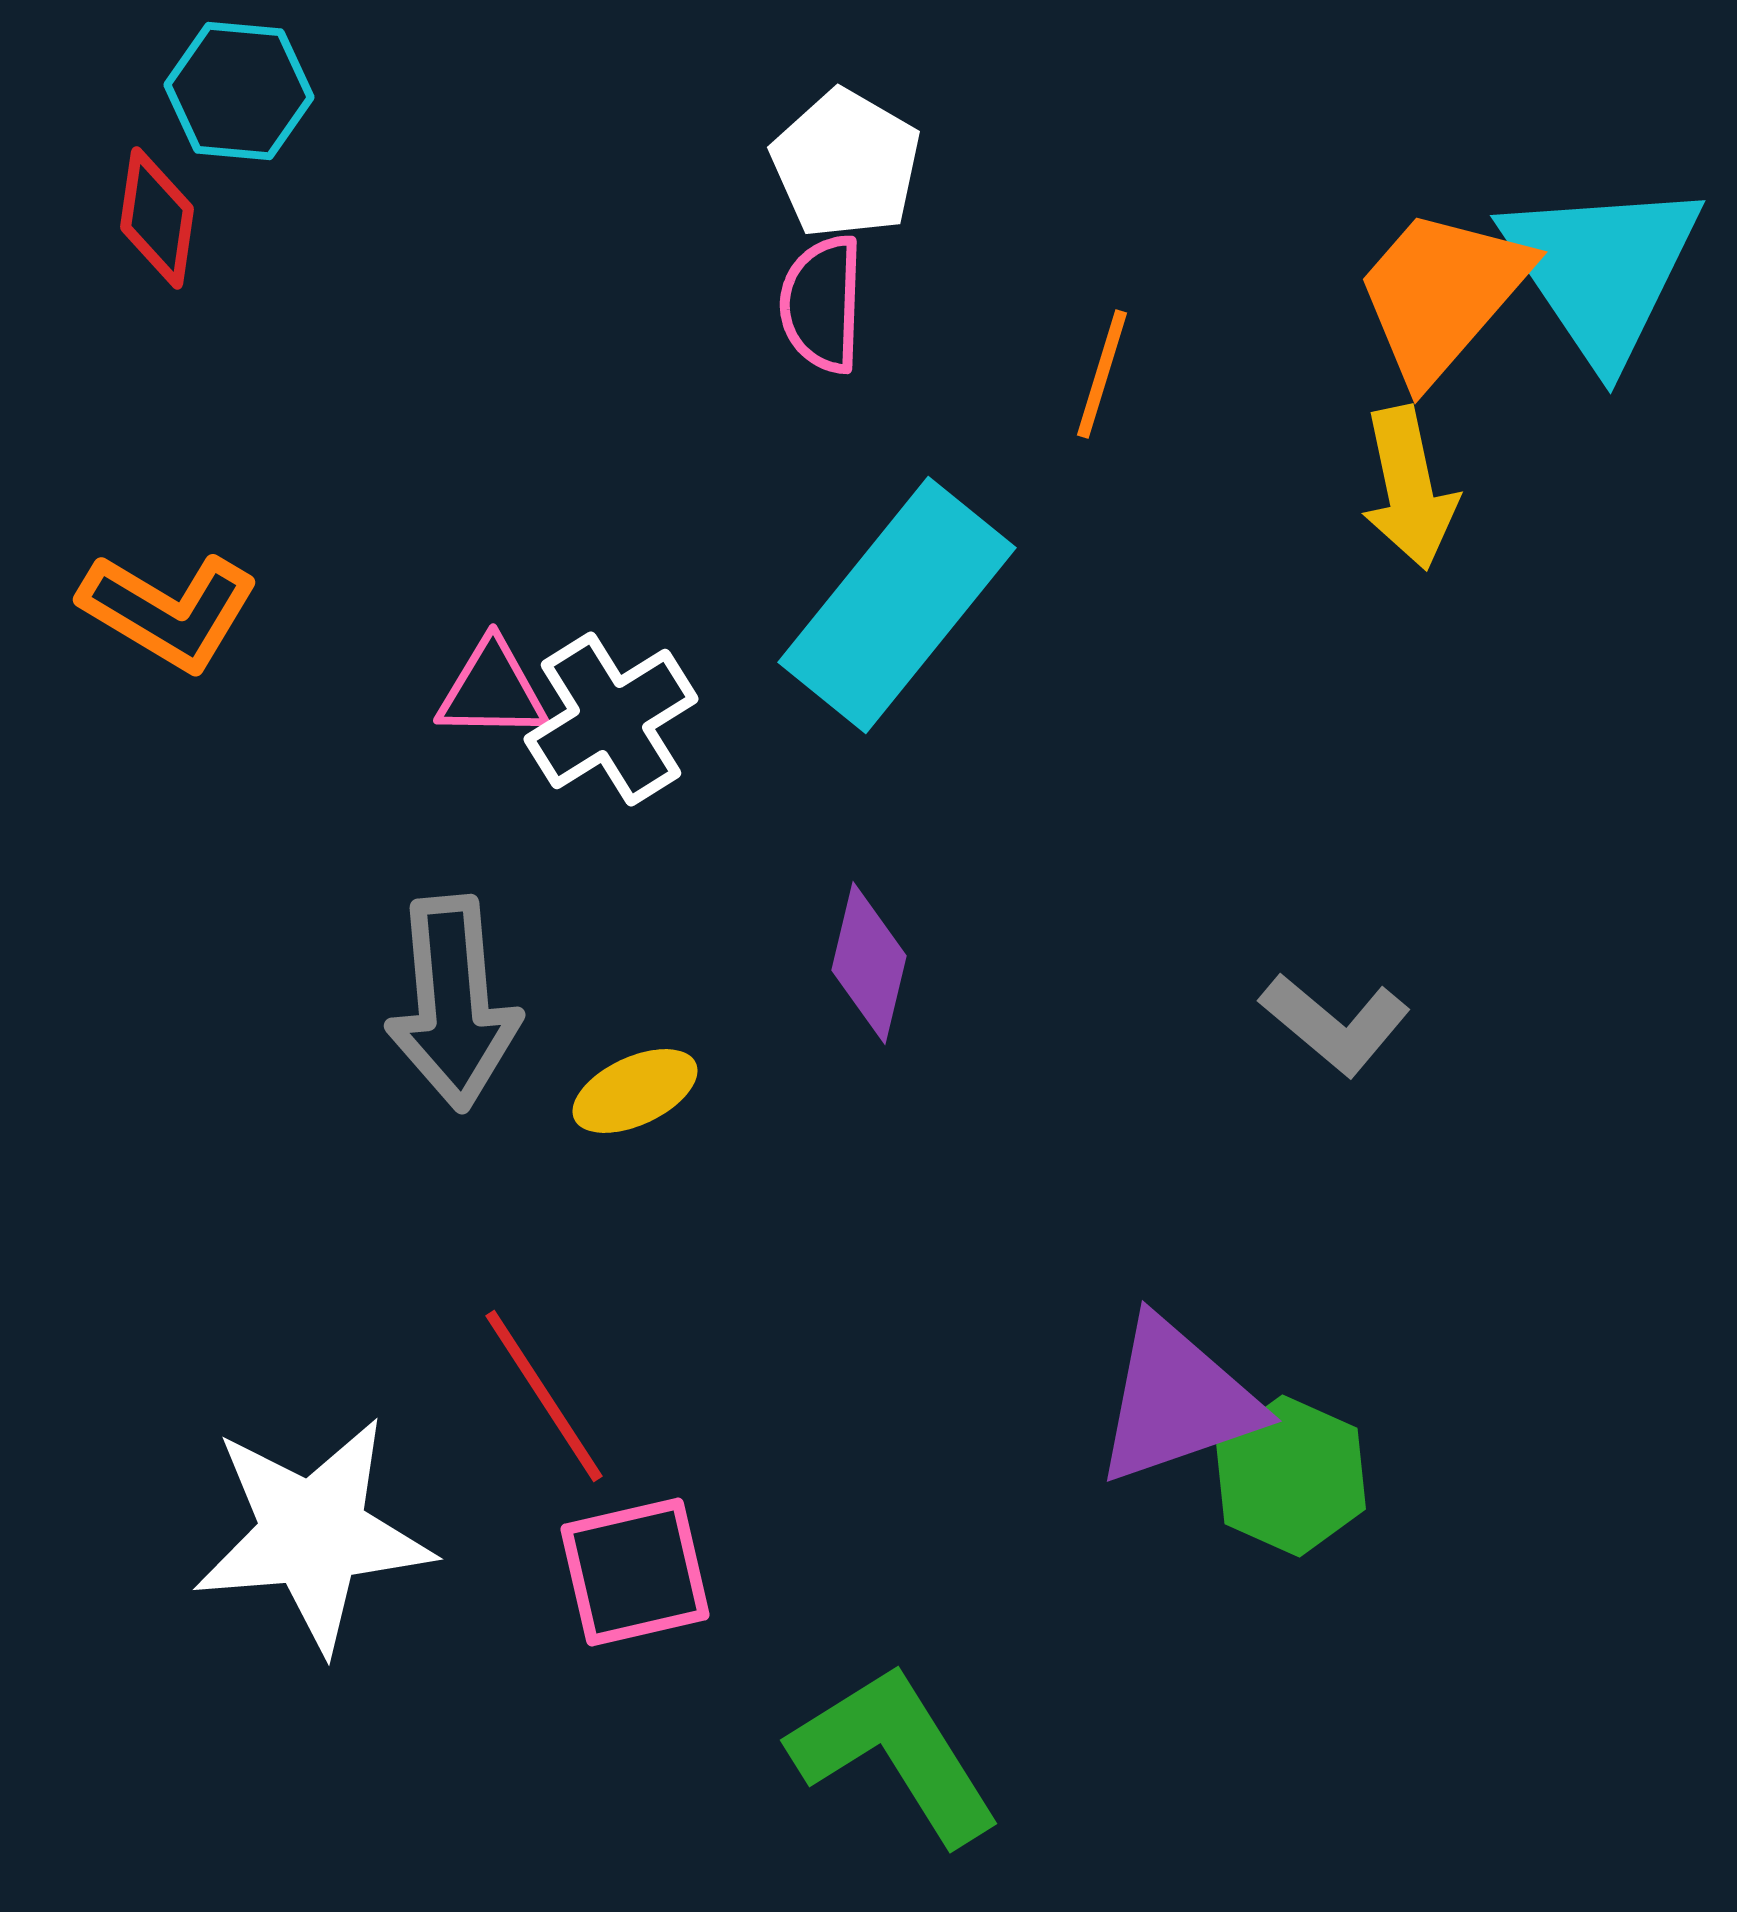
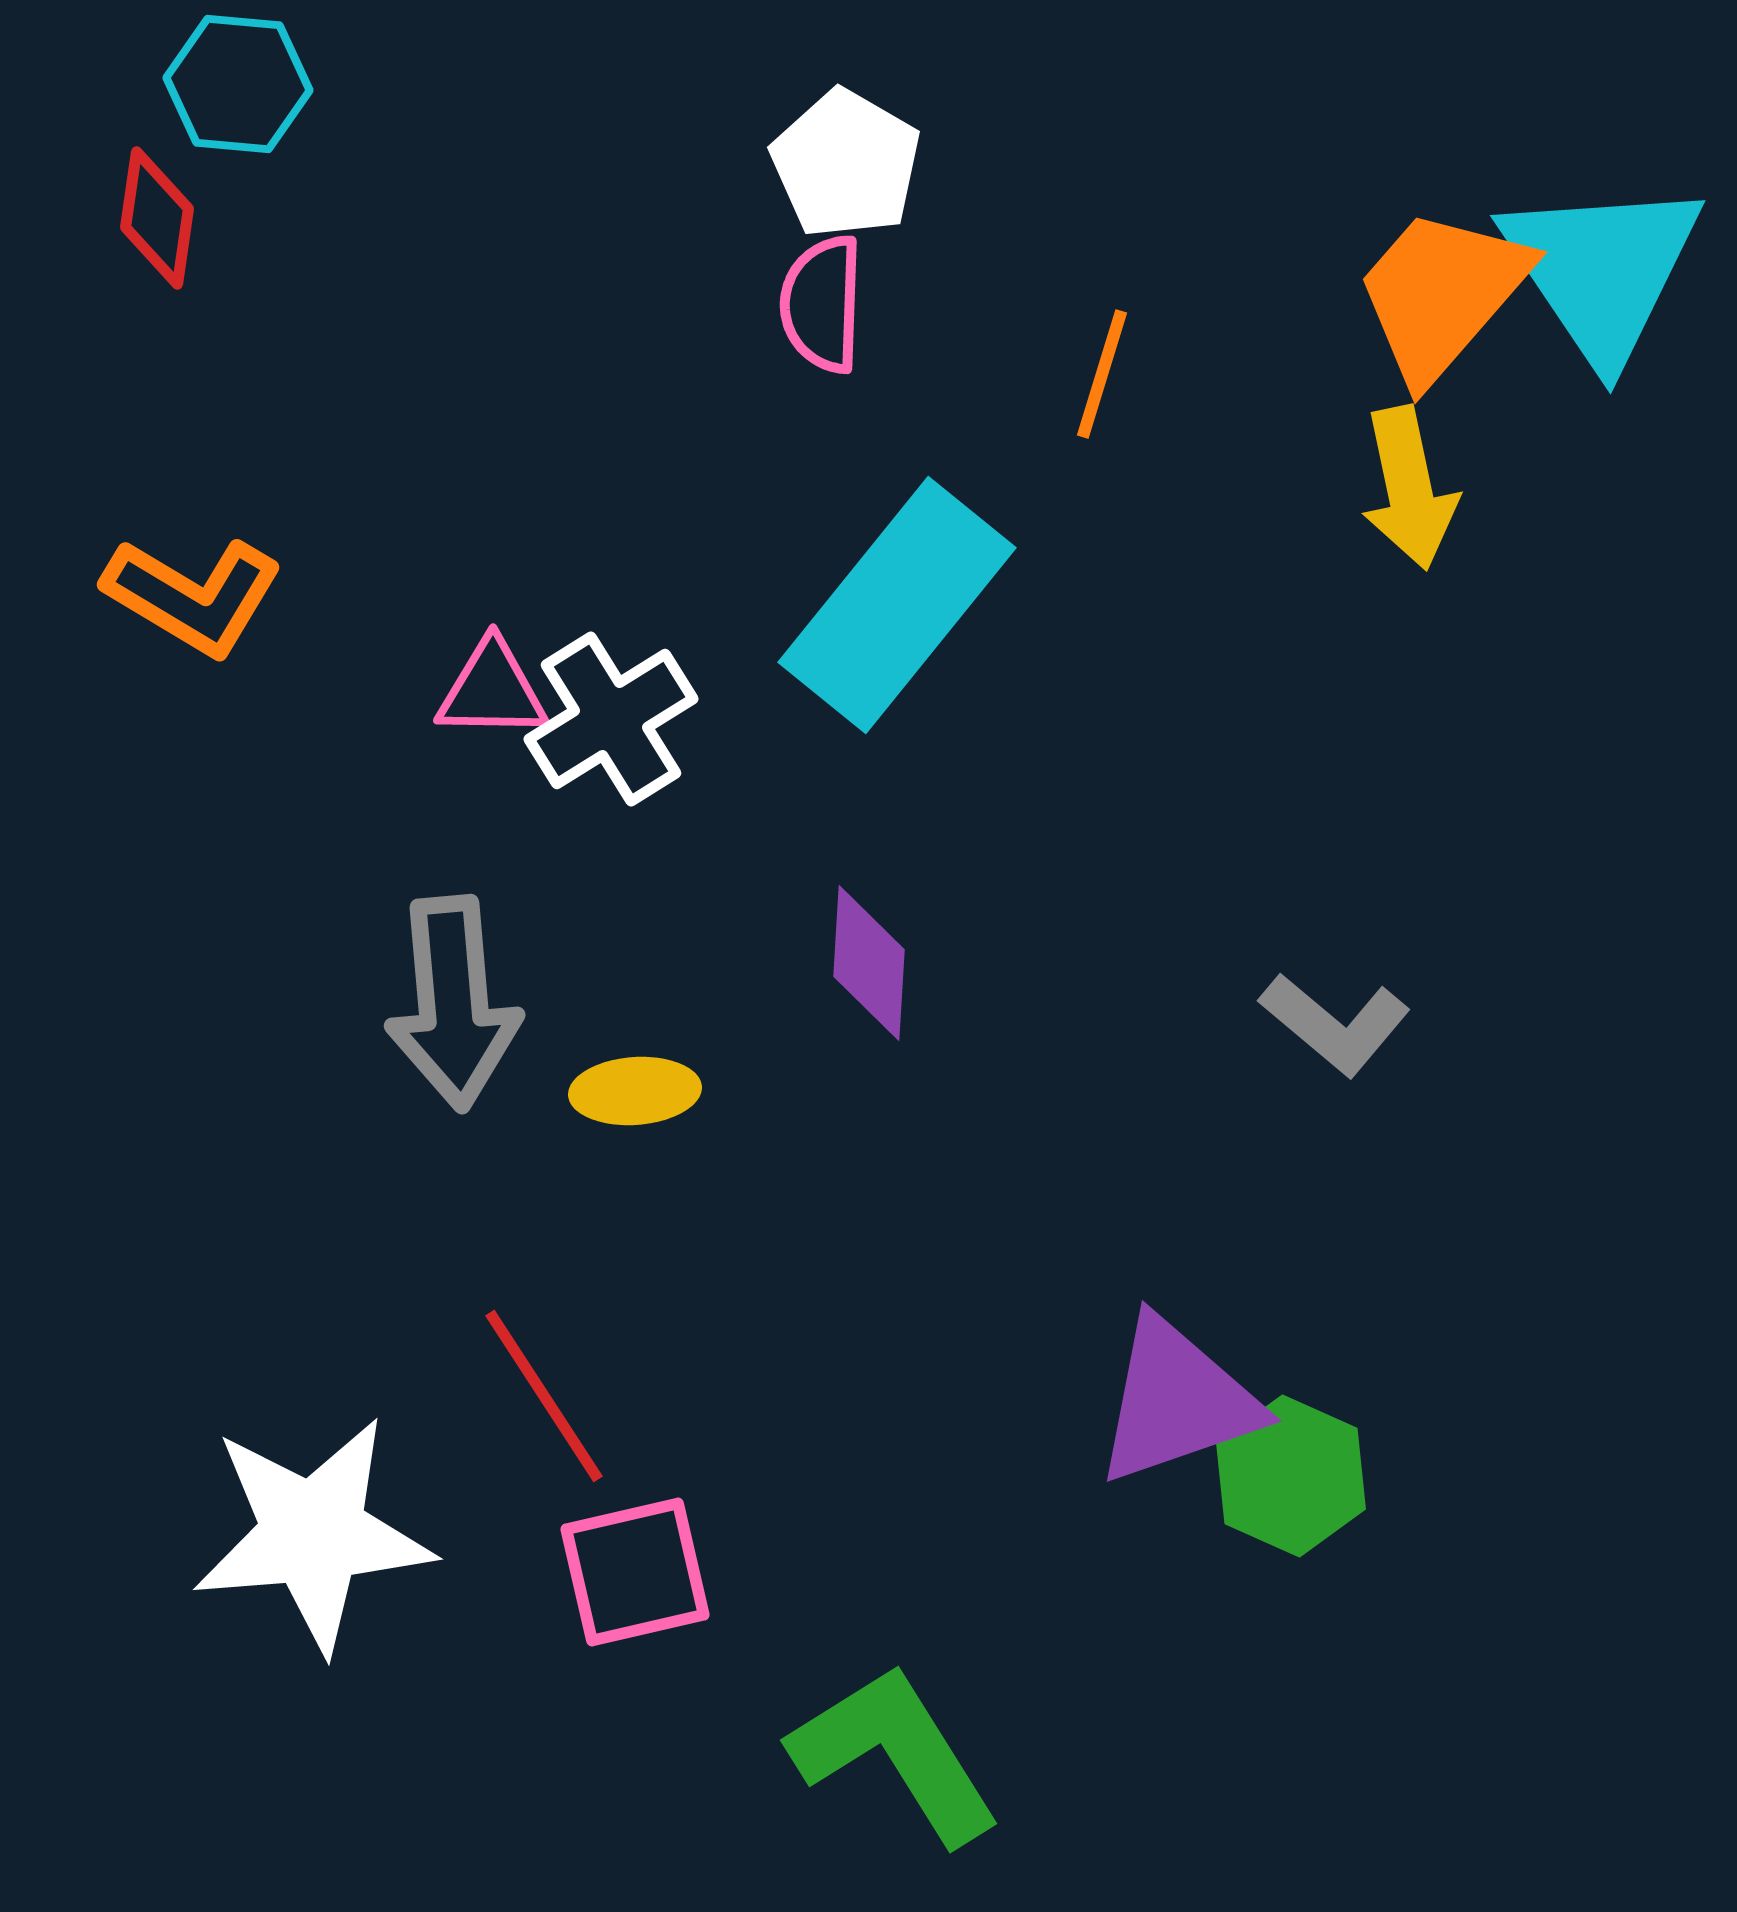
cyan hexagon: moved 1 px left, 7 px up
orange L-shape: moved 24 px right, 15 px up
purple diamond: rotated 10 degrees counterclockwise
yellow ellipse: rotated 21 degrees clockwise
